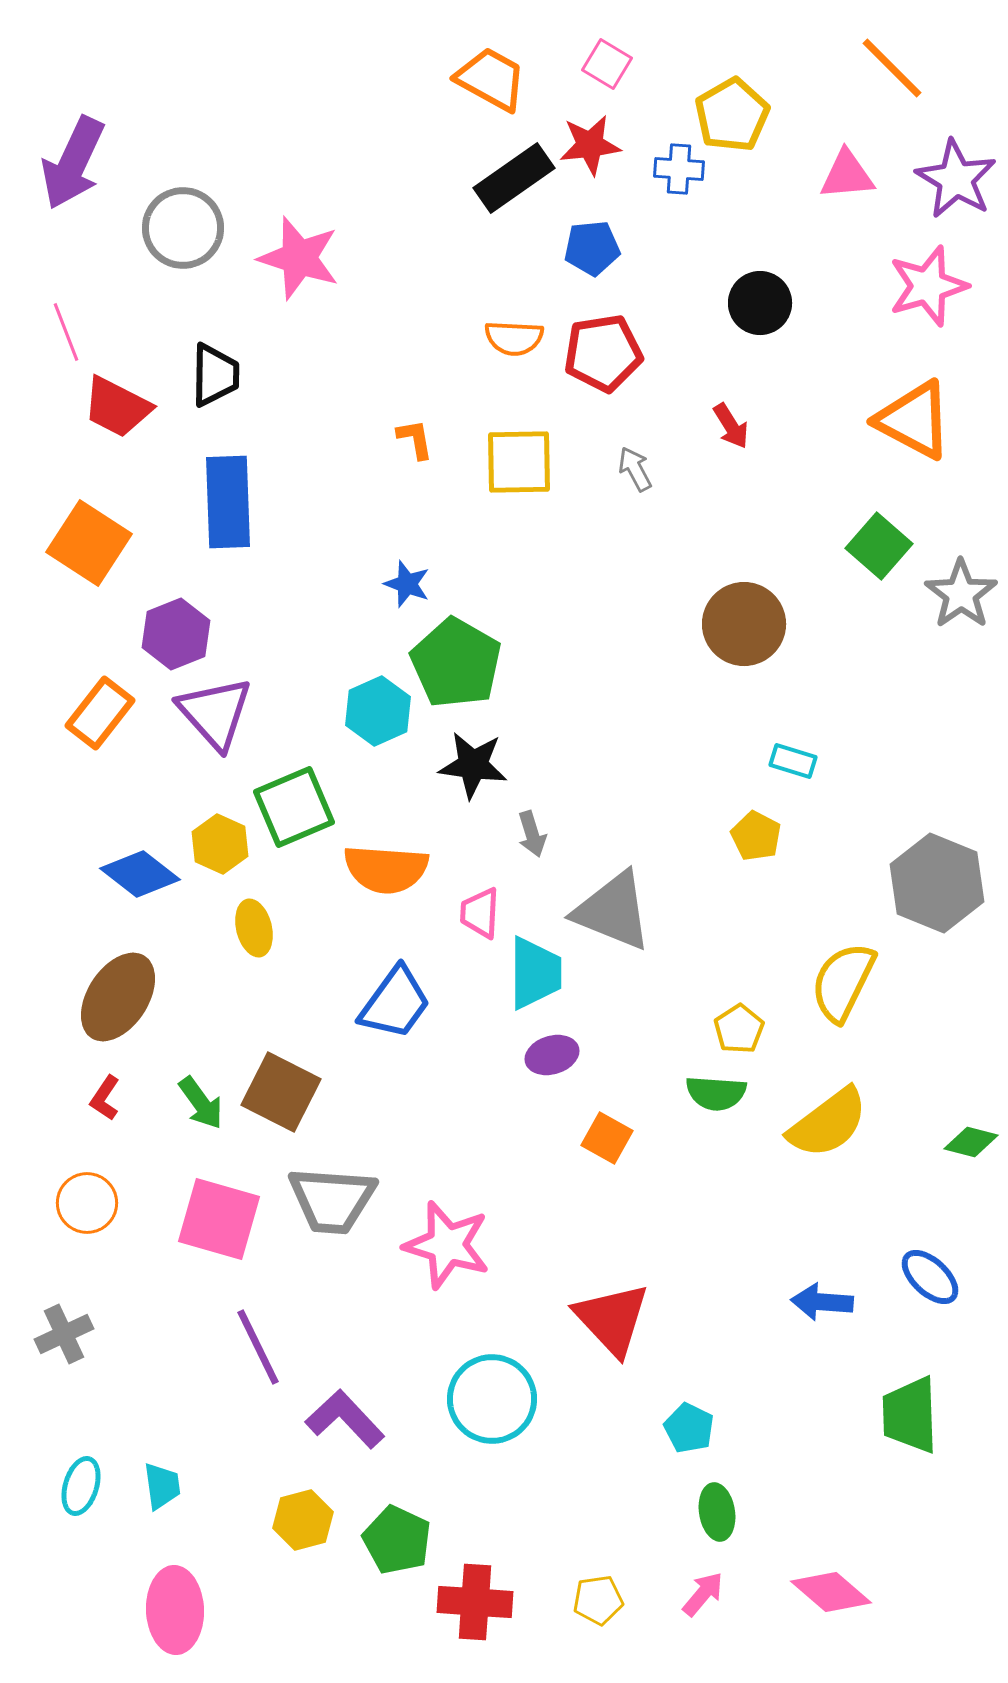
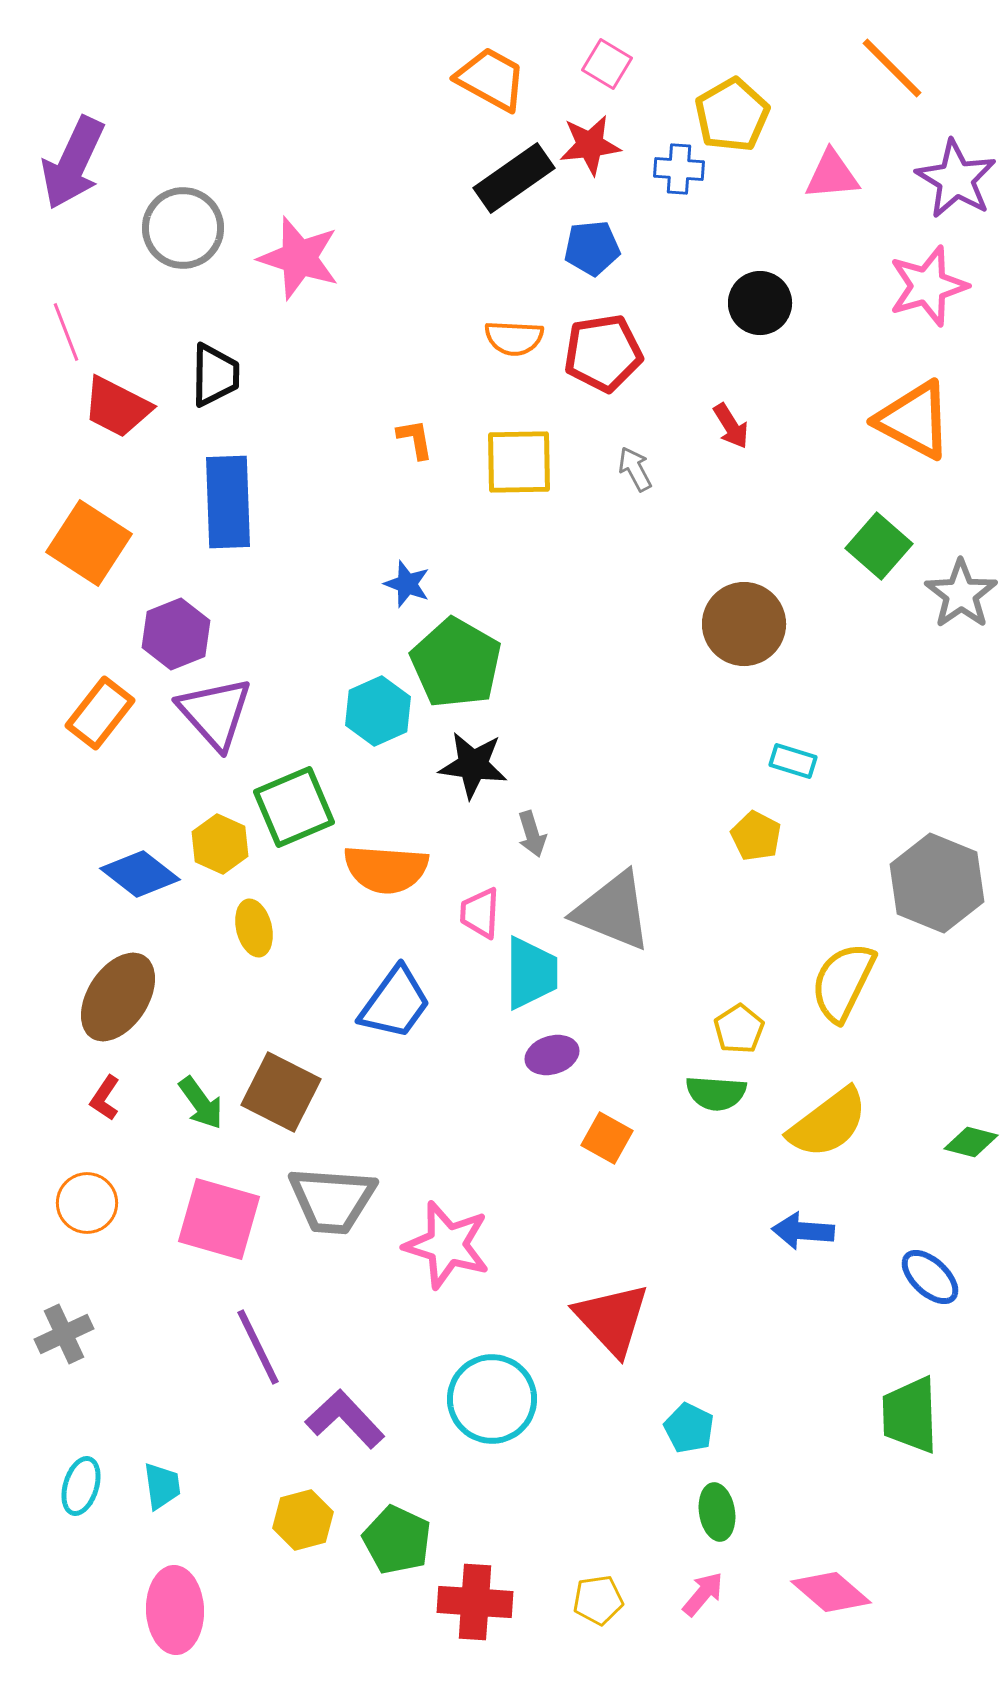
pink triangle at (847, 175): moved 15 px left
cyan trapezoid at (535, 973): moved 4 px left
blue arrow at (822, 1302): moved 19 px left, 71 px up
